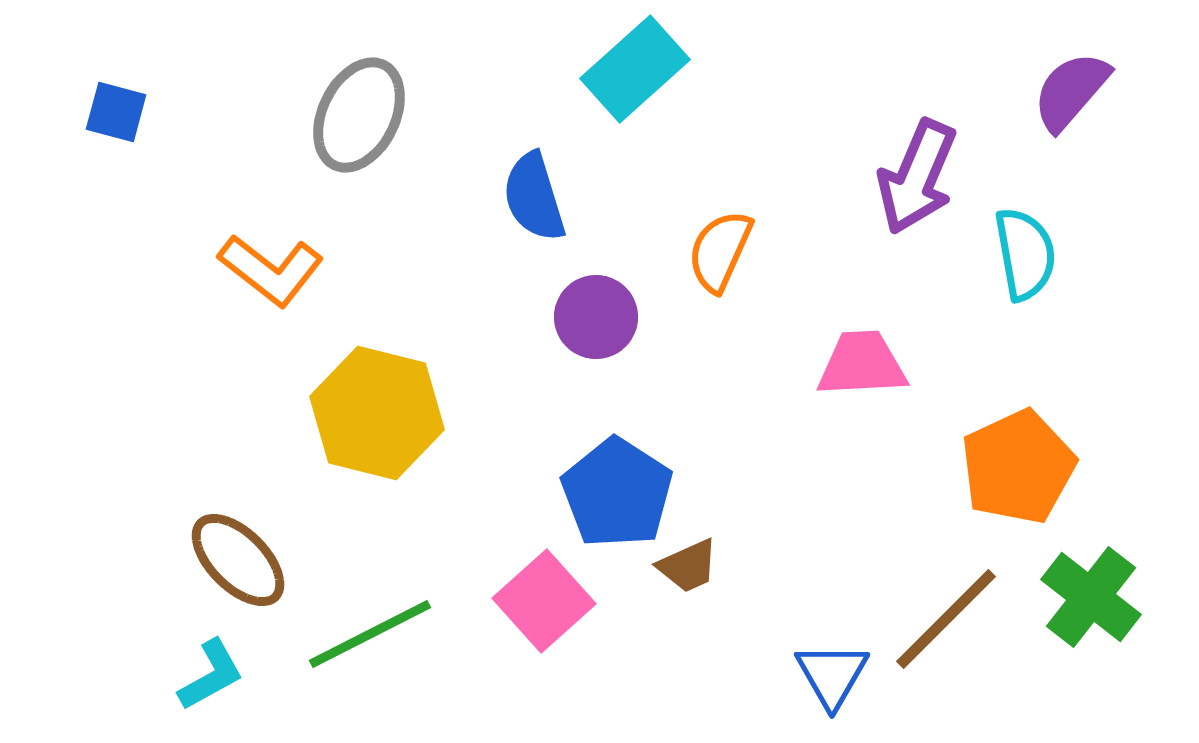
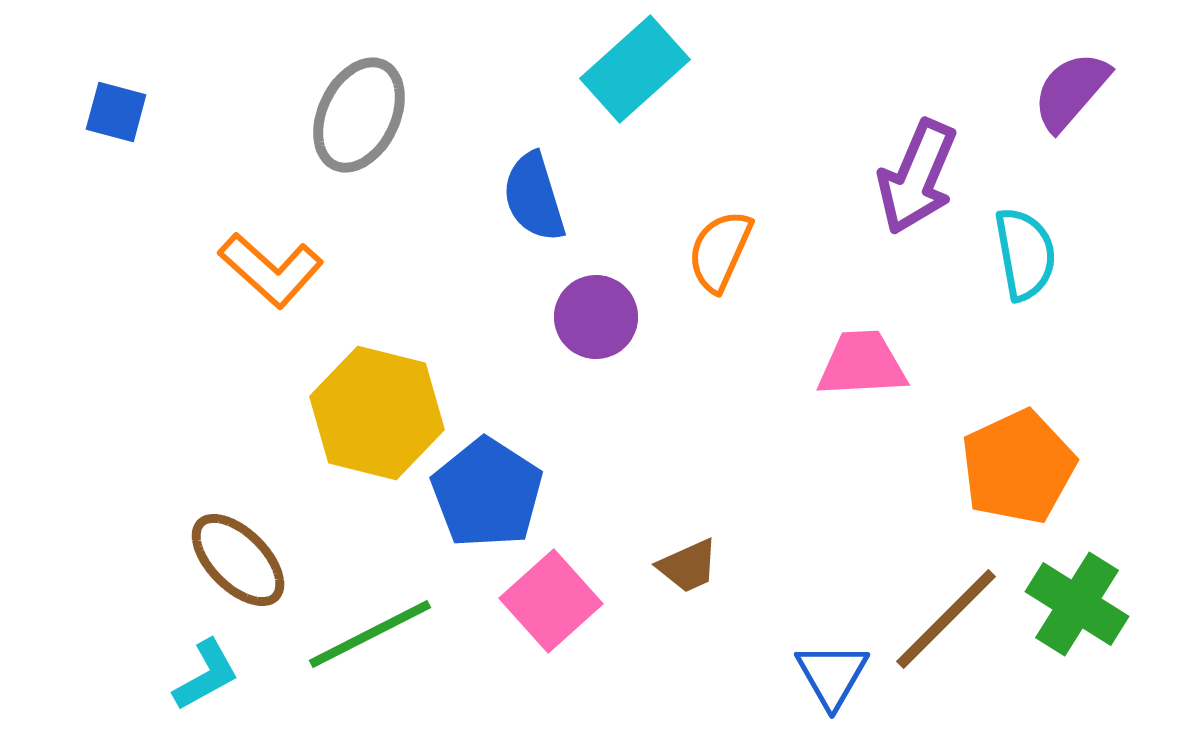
orange L-shape: rotated 4 degrees clockwise
blue pentagon: moved 130 px left
green cross: moved 14 px left, 7 px down; rotated 6 degrees counterclockwise
pink square: moved 7 px right
cyan L-shape: moved 5 px left
